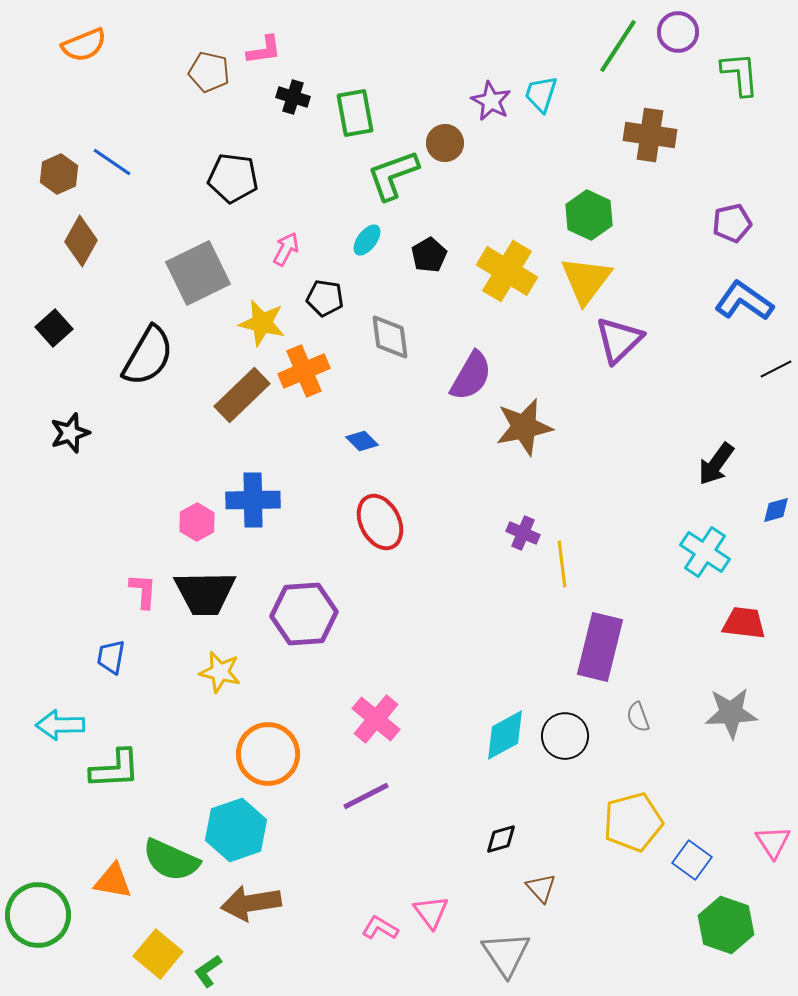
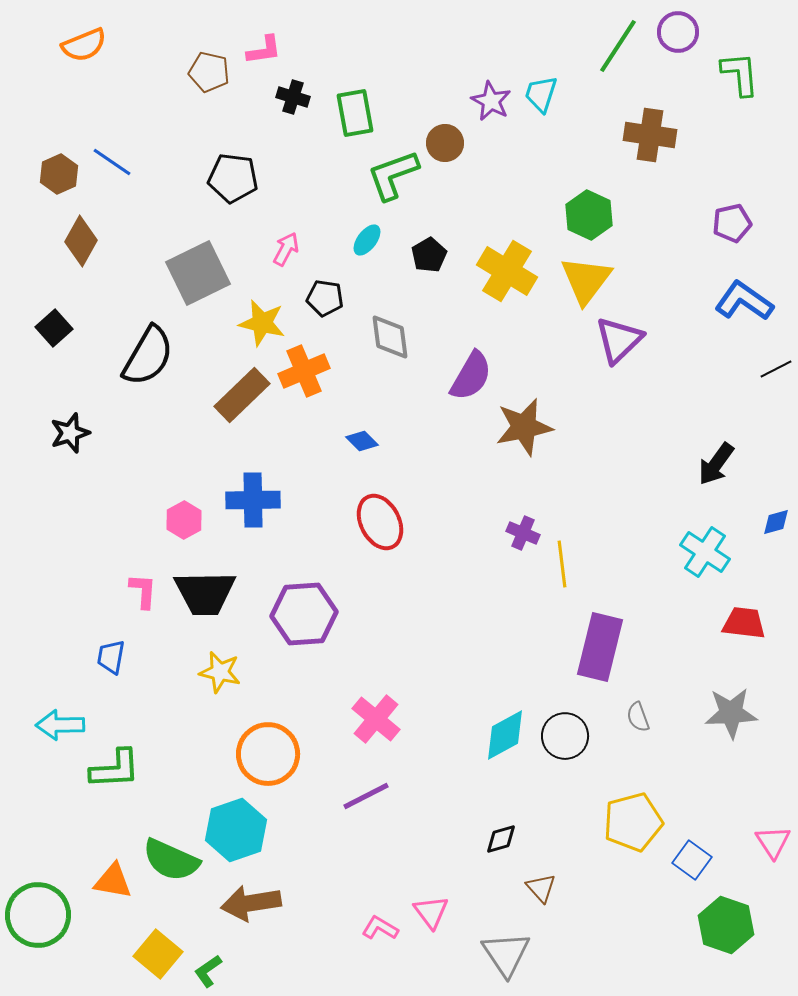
blue diamond at (776, 510): moved 12 px down
pink hexagon at (197, 522): moved 13 px left, 2 px up
